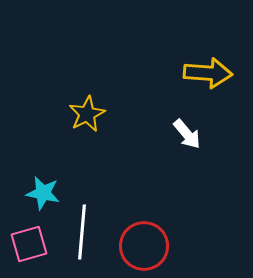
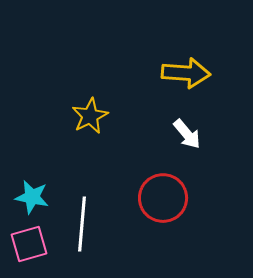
yellow arrow: moved 22 px left
yellow star: moved 3 px right, 2 px down
cyan star: moved 11 px left, 4 px down
white line: moved 8 px up
red circle: moved 19 px right, 48 px up
